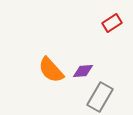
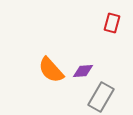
red rectangle: rotated 42 degrees counterclockwise
gray rectangle: moved 1 px right
